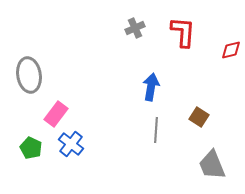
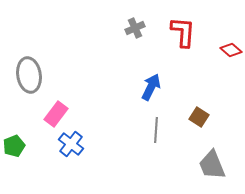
red diamond: rotated 55 degrees clockwise
blue arrow: rotated 16 degrees clockwise
green pentagon: moved 17 px left, 2 px up; rotated 25 degrees clockwise
